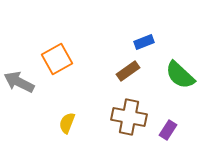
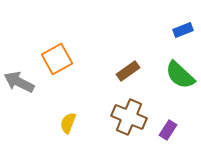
blue rectangle: moved 39 px right, 12 px up
brown cross: rotated 12 degrees clockwise
yellow semicircle: moved 1 px right
